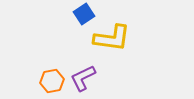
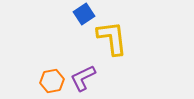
yellow L-shape: rotated 105 degrees counterclockwise
